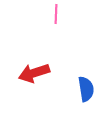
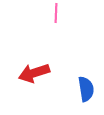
pink line: moved 1 px up
